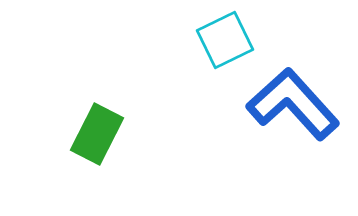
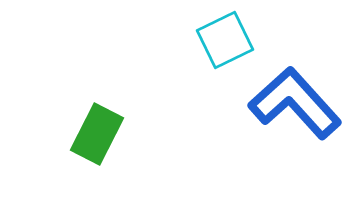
blue L-shape: moved 2 px right, 1 px up
